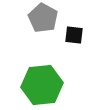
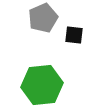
gray pentagon: rotated 20 degrees clockwise
